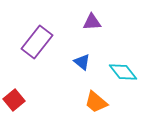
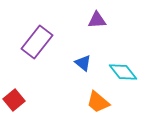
purple triangle: moved 5 px right, 2 px up
blue triangle: moved 1 px right, 1 px down
orange trapezoid: moved 2 px right
